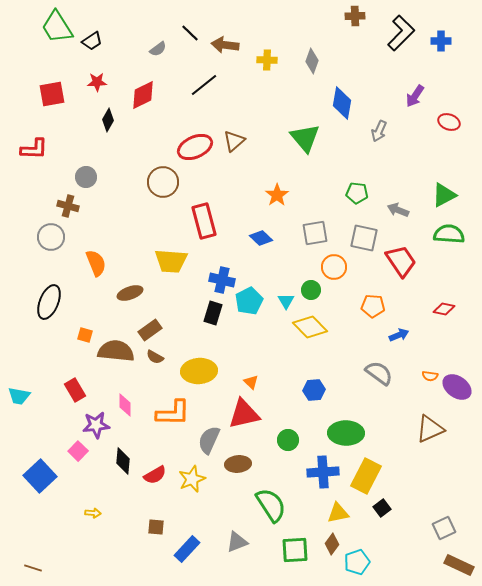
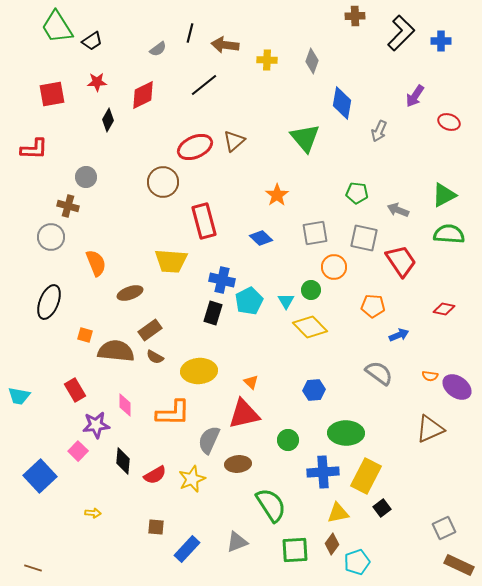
black line at (190, 33): rotated 60 degrees clockwise
